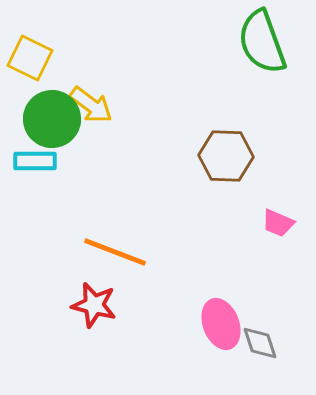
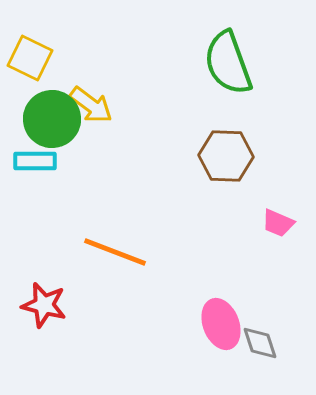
green semicircle: moved 34 px left, 21 px down
red star: moved 50 px left
